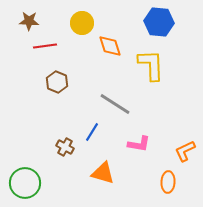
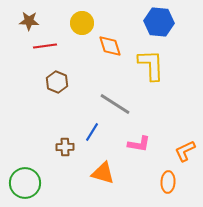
brown cross: rotated 30 degrees counterclockwise
